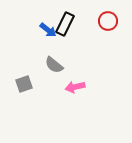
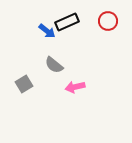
black rectangle: moved 2 px right, 2 px up; rotated 40 degrees clockwise
blue arrow: moved 1 px left, 1 px down
gray square: rotated 12 degrees counterclockwise
